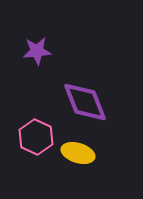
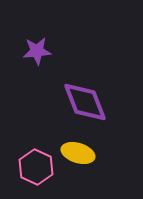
pink hexagon: moved 30 px down
